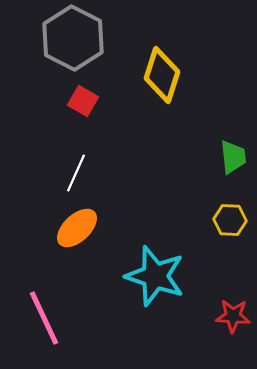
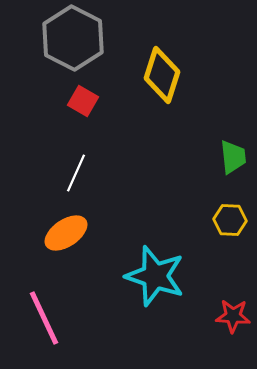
orange ellipse: moved 11 px left, 5 px down; rotated 9 degrees clockwise
